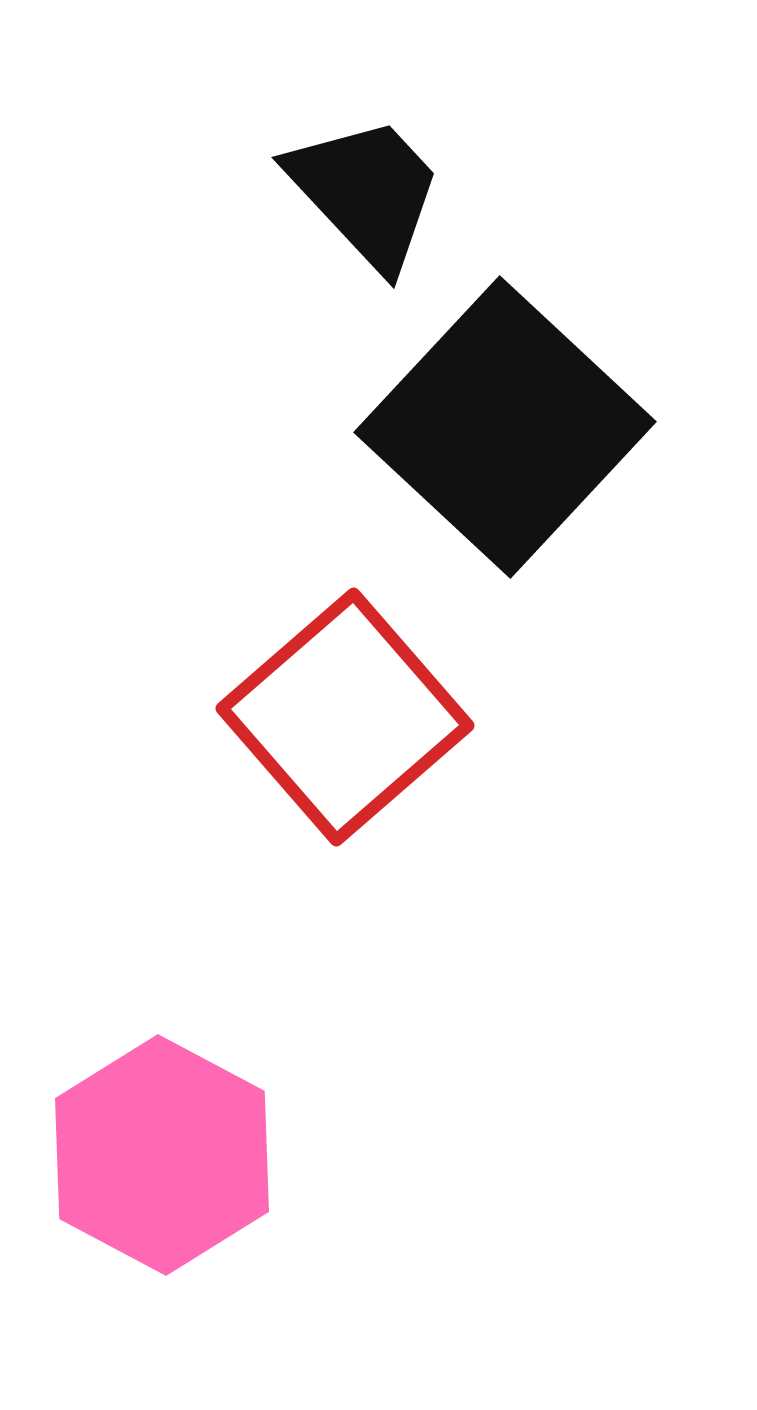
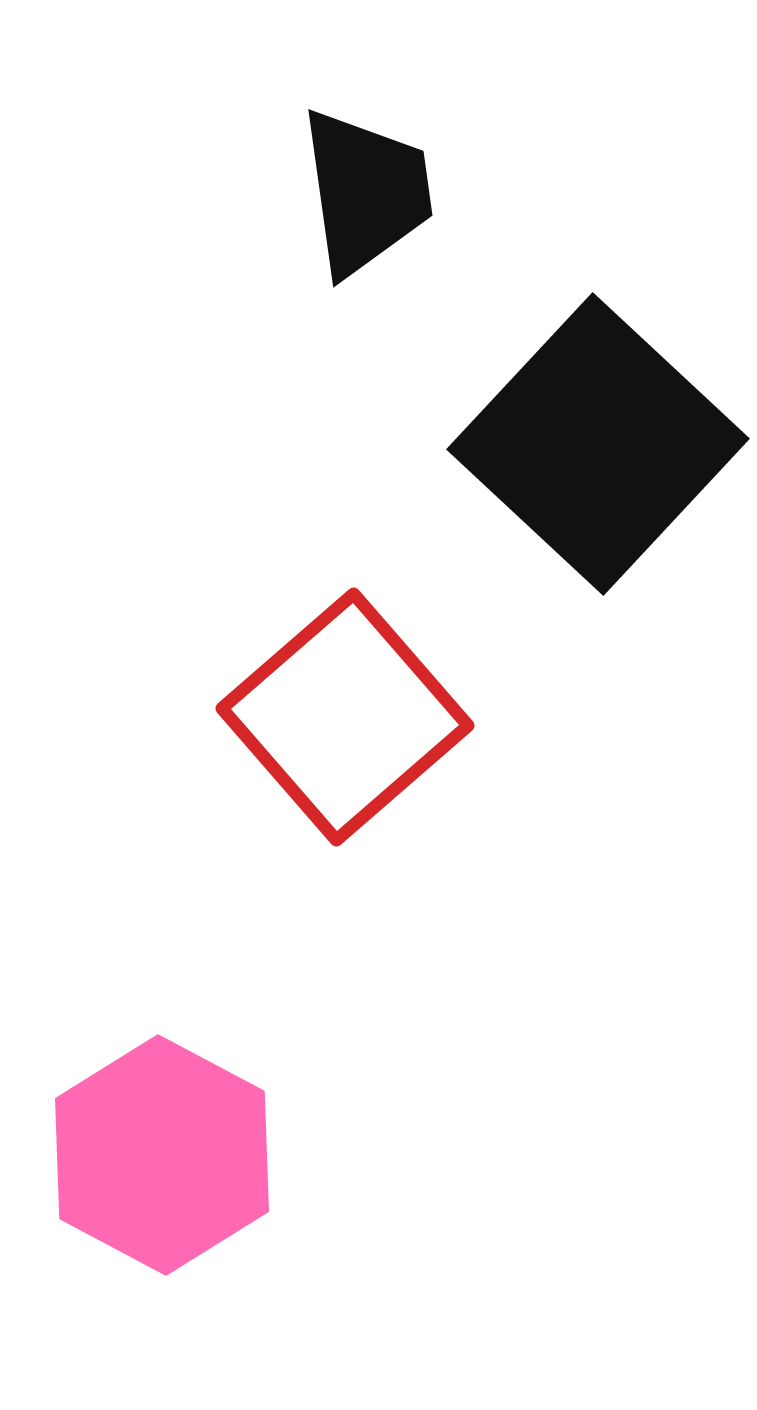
black trapezoid: rotated 35 degrees clockwise
black square: moved 93 px right, 17 px down
